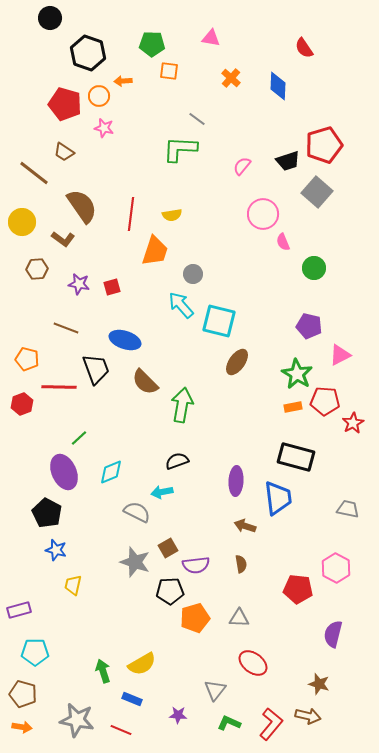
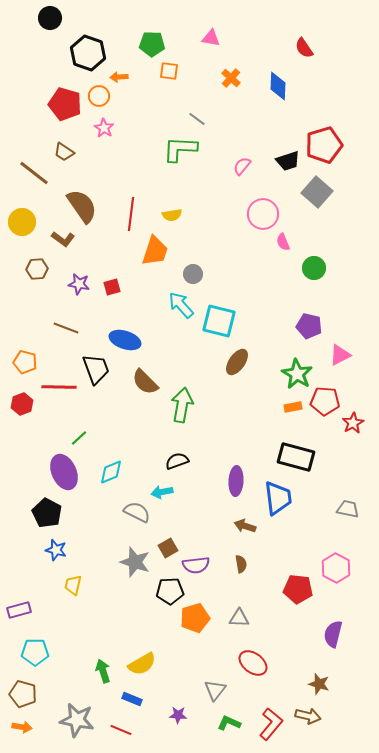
orange arrow at (123, 81): moved 4 px left, 4 px up
pink star at (104, 128): rotated 18 degrees clockwise
orange pentagon at (27, 359): moved 2 px left, 3 px down
